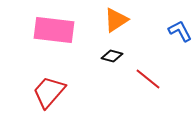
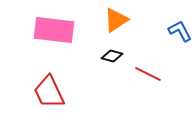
red line: moved 5 px up; rotated 12 degrees counterclockwise
red trapezoid: rotated 66 degrees counterclockwise
